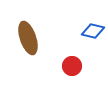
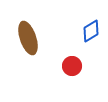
blue diamond: moved 2 px left; rotated 45 degrees counterclockwise
